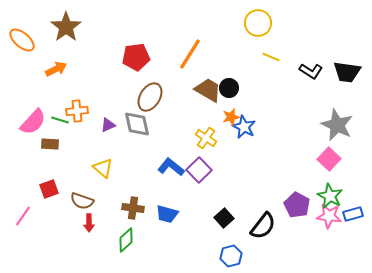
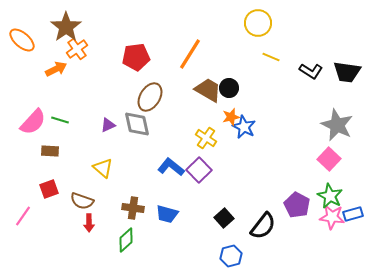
orange cross: moved 62 px up; rotated 30 degrees counterclockwise
brown rectangle: moved 7 px down
pink star: moved 3 px right, 1 px down
